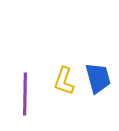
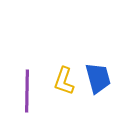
purple line: moved 2 px right, 3 px up
